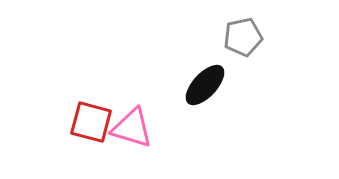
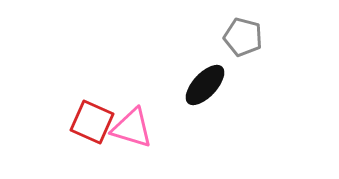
gray pentagon: rotated 27 degrees clockwise
red square: moved 1 px right; rotated 9 degrees clockwise
